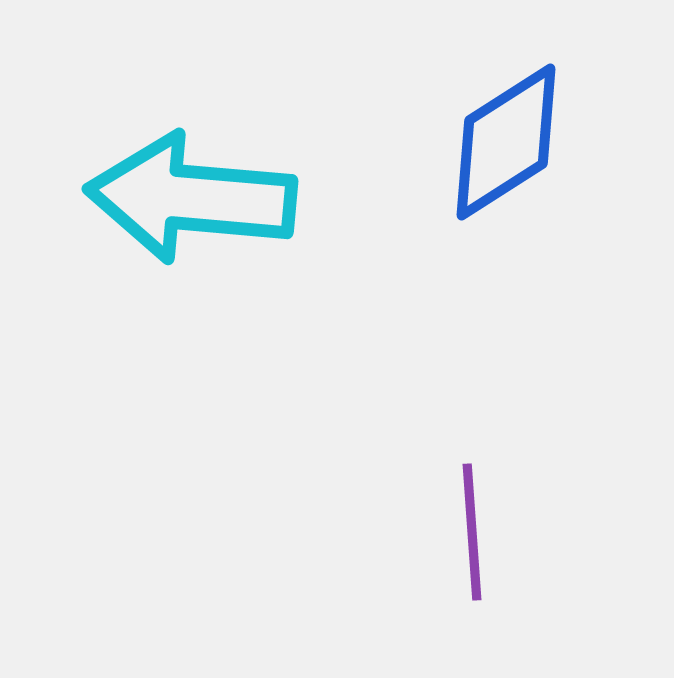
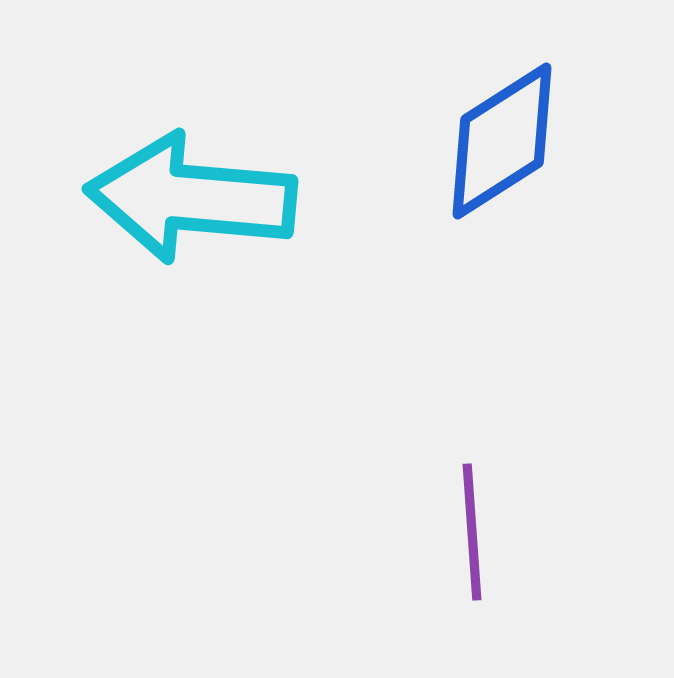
blue diamond: moved 4 px left, 1 px up
